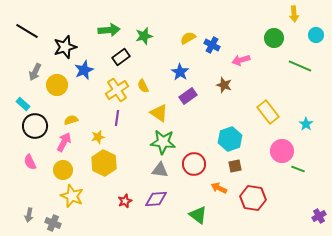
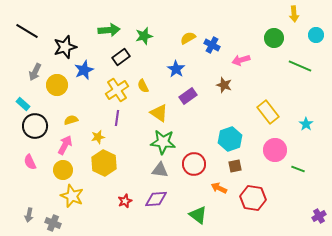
blue star at (180, 72): moved 4 px left, 3 px up
pink arrow at (64, 142): moved 1 px right, 3 px down
pink circle at (282, 151): moved 7 px left, 1 px up
